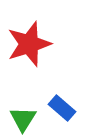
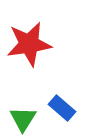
red star: rotated 9 degrees clockwise
